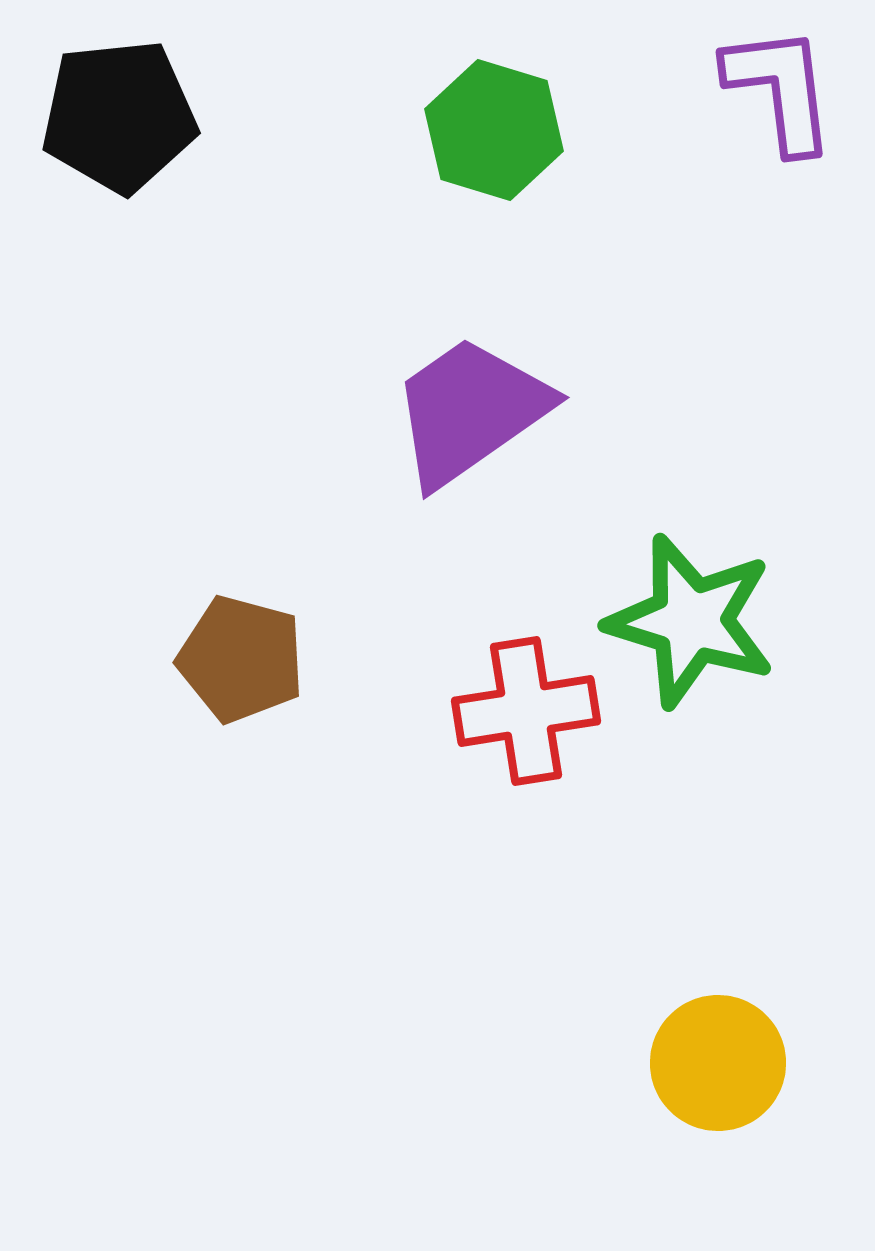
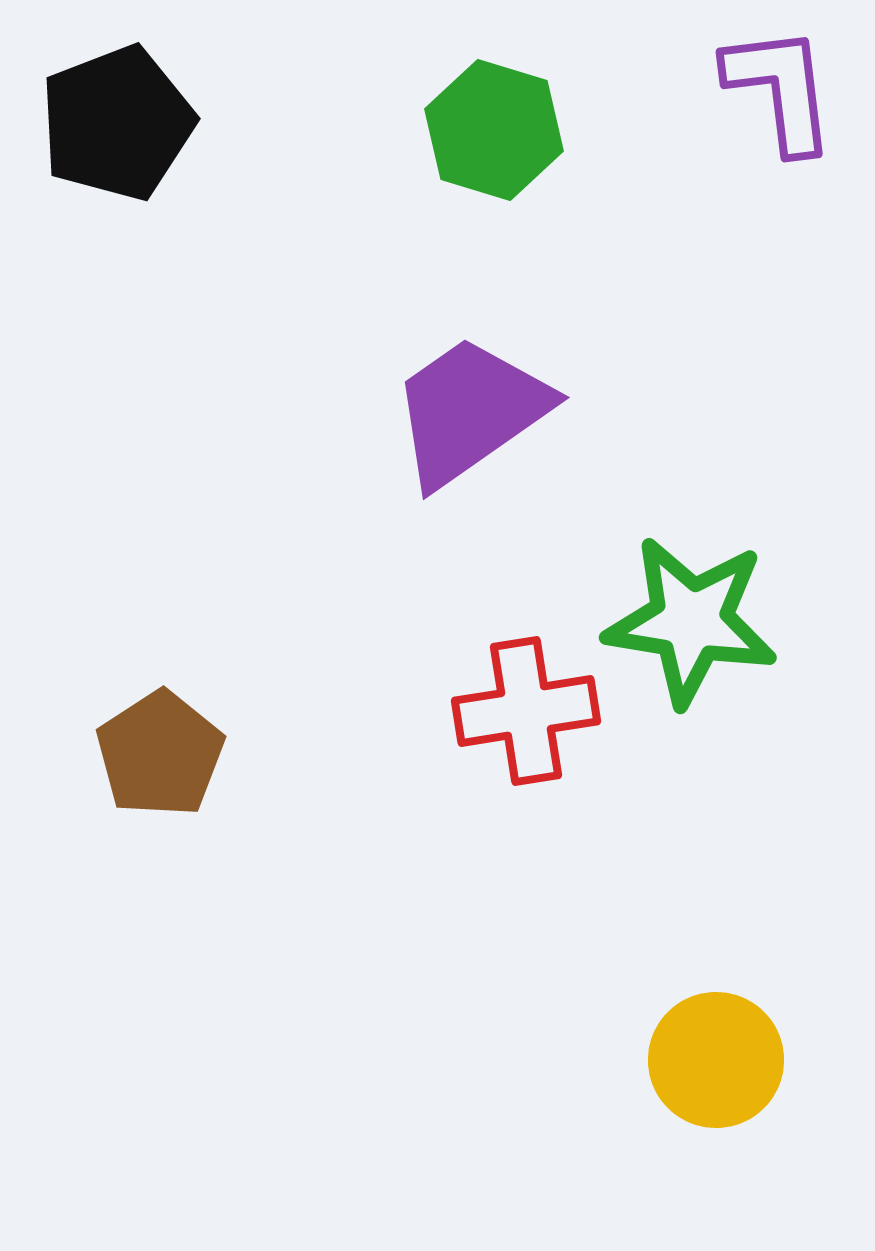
black pentagon: moved 2 px left, 7 px down; rotated 15 degrees counterclockwise
green star: rotated 8 degrees counterclockwise
brown pentagon: moved 81 px left, 95 px down; rotated 24 degrees clockwise
yellow circle: moved 2 px left, 3 px up
